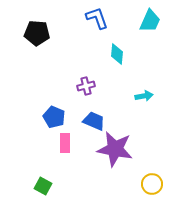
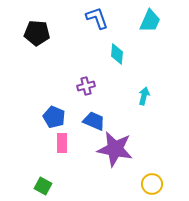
cyan arrow: rotated 66 degrees counterclockwise
pink rectangle: moved 3 px left
